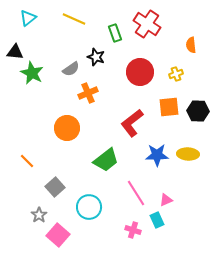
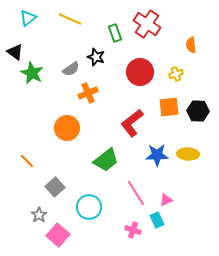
yellow line: moved 4 px left
black triangle: rotated 30 degrees clockwise
